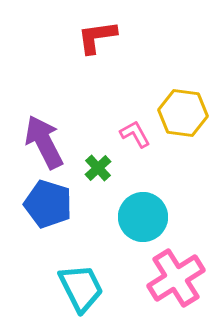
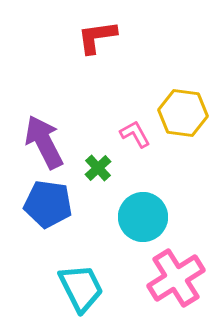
blue pentagon: rotated 9 degrees counterclockwise
